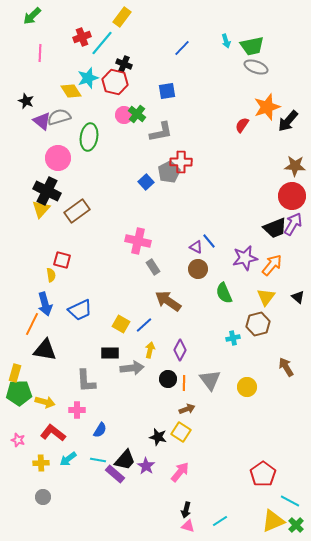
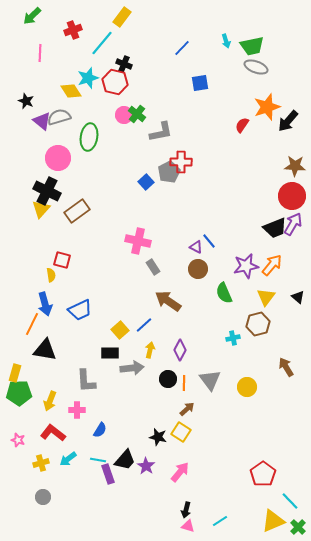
red cross at (82, 37): moved 9 px left, 7 px up
blue square at (167, 91): moved 33 px right, 8 px up
purple star at (245, 258): moved 1 px right, 8 px down
yellow square at (121, 324): moved 1 px left, 6 px down; rotated 18 degrees clockwise
yellow arrow at (45, 402): moved 5 px right, 1 px up; rotated 96 degrees clockwise
brown arrow at (187, 409): rotated 21 degrees counterclockwise
yellow cross at (41, 463): rotated 14 degrees counterclockwise
purple rectangle at (115, 474): moved 7 px left; rotated 30 degrees clockwise
cyan line at (290, 501): rotated 18 degrees clockwise
green cross at (296, 525): moved 2 px right, 2 px down
